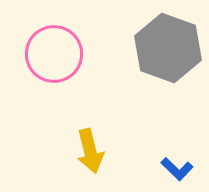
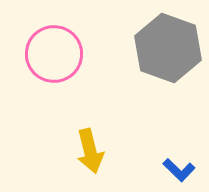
blue L-shape: moved 2 px right, 1 px down
